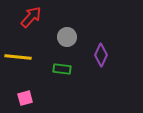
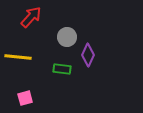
purple diamond: moved 13 px left
